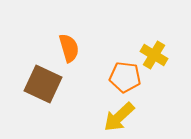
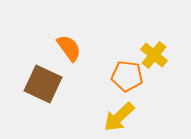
orange semicircle: rotated 20 degrees counterclockwise
yellow cross: rotated 8 degrees clockwise
orange pentagon: moved 2 px right, 1 px up
